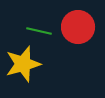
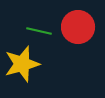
yellow star: moved 1 px left
